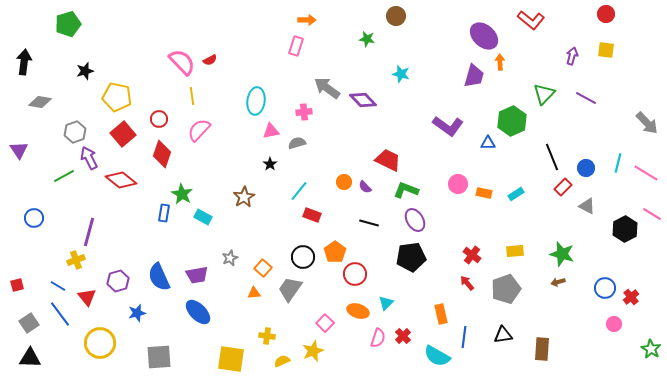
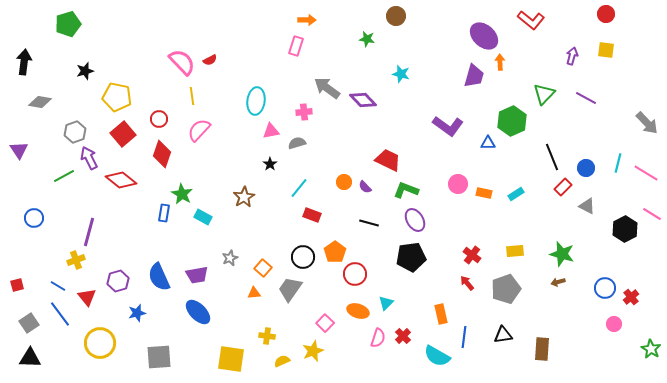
cyan line at (299, 191): moved 3 px up
